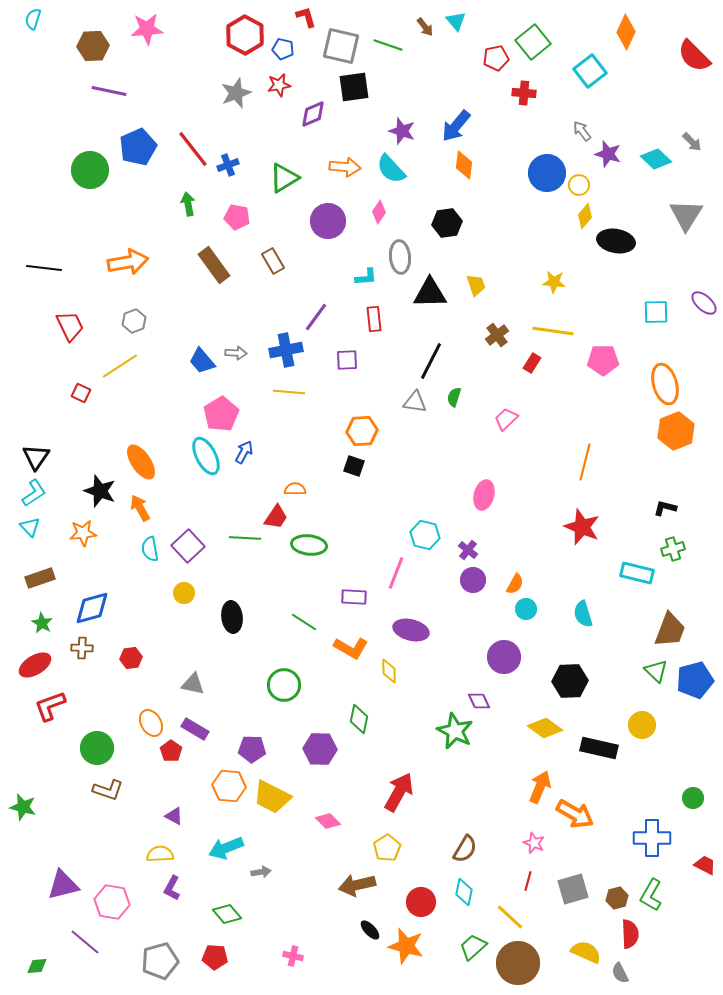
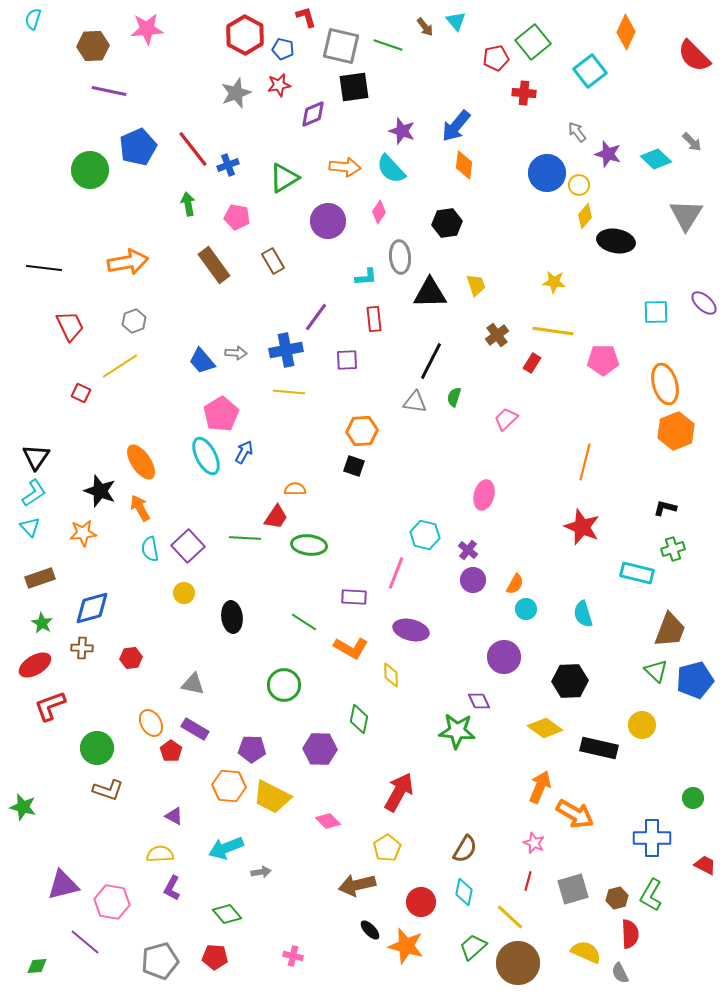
gray arrow at (582, 131): moved 5 px left, 1 px down
yellow diamond at (389, 671): moved 2 px right, 4 px down
green star at (455, 731): moved 2 px right; rotated 21 degrees counterclockwise
